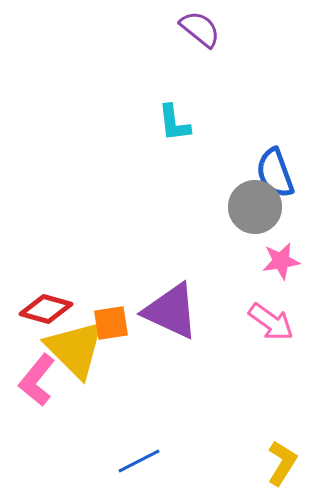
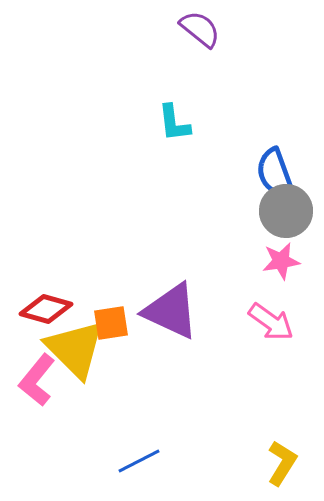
gray circle: moved 31 px right, 4 px down
